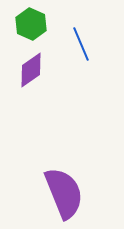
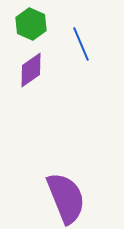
purple semicircle: moved 2 px right, 5 px down
